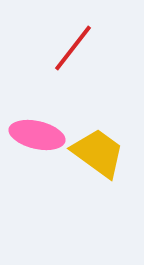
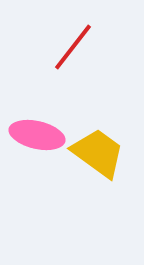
red line: moved 1 px up
